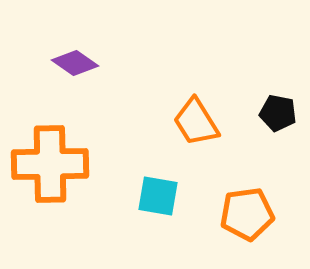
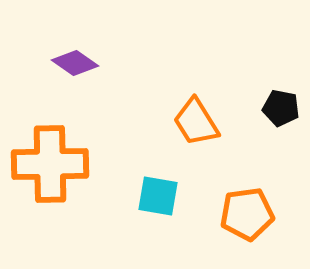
black pentagon: moved 3 px right, 5 px up
